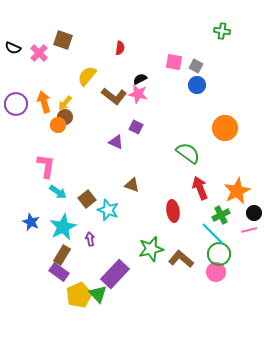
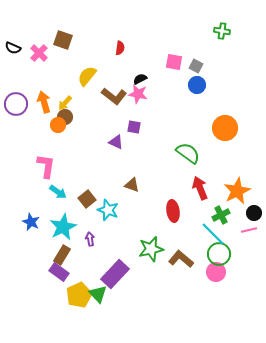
purple square at (136, 127): moved 2 px left; rotated 16 degrees counterclockwise
